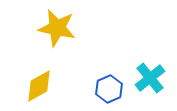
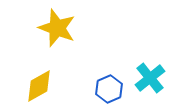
yellow star: rotated 9 degrees clockwise
